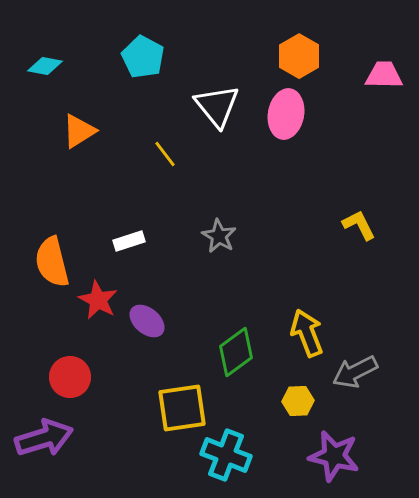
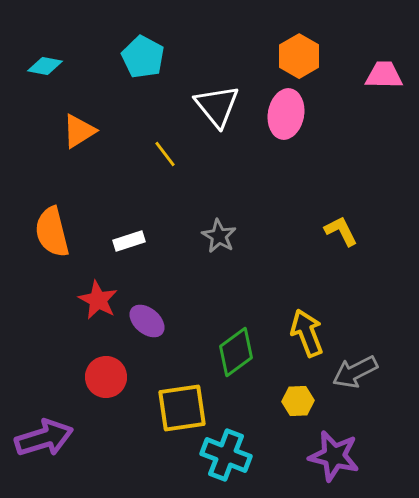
yellow L-shape: moved 18 px left, 6 px down
orange semicircle: moved 30 px up
red circle: moved 36 px right
